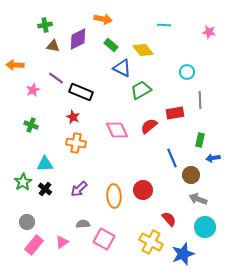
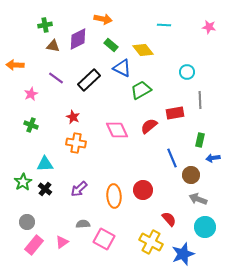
pink star at (209, 32): moved 5 px up
pink star at (33, 90): moved 2 px left, 4 px down
black rectangle at (81, 92): moved 8 px right, 12 px up; rotated 65 degrees counterclockwise
